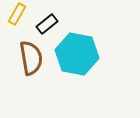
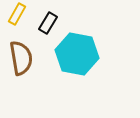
black rectangle: moved 1 px right, 1 px up; rotated 20 degrees counterclockwise
brown semicircle: moved 10 px left
